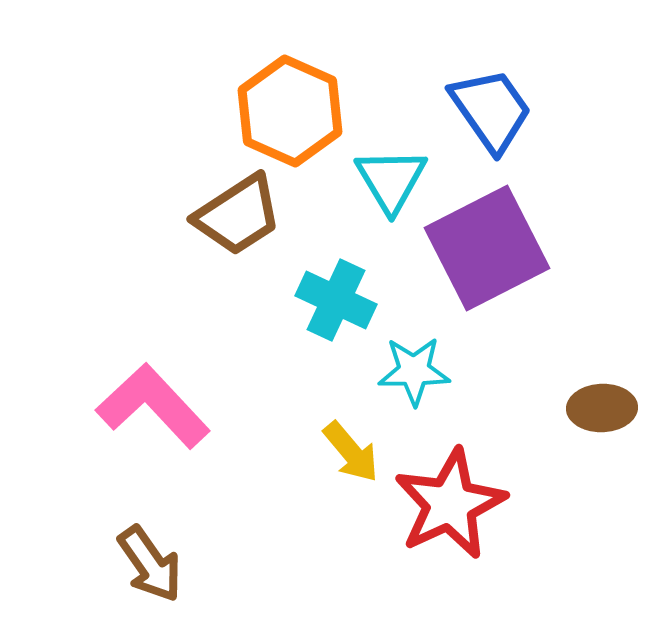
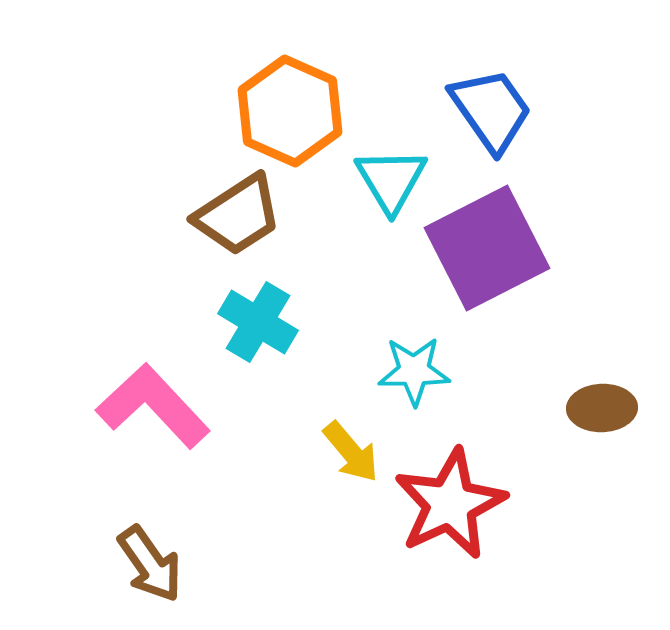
cyan cross: moved 78 px left, 22 px down; rotated 6 degrees clockwise
